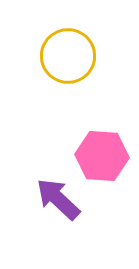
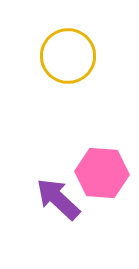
pink hexagon: moved 17 px down
